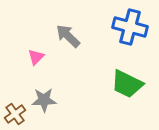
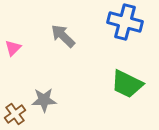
blue cross: moved 5 px left, 5 px up
gray arrow: moved 5 px left
pink triangle: moved 23 px left, 9 px up
